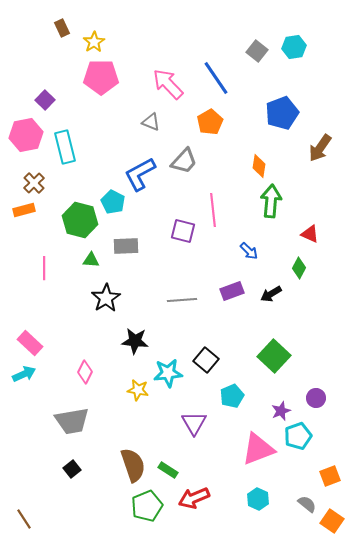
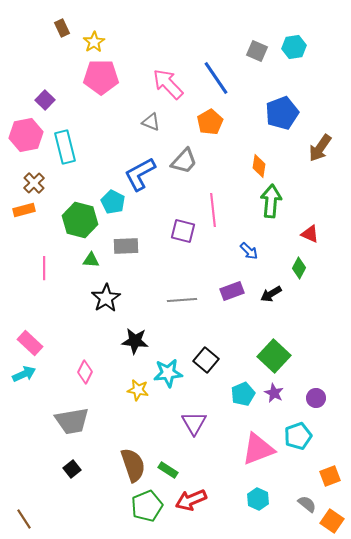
gray square at (257, 51): rotated 15 degrees counterclockwise
cyan pentagon at (232, 396): moved 11 px right, 2 px up
purple star at (281, 411): moved 7 px left, 18 px up; rotated 24 degrees counterclockwise
red arrow at (194, 498): moved 3 px left, 2 px down
